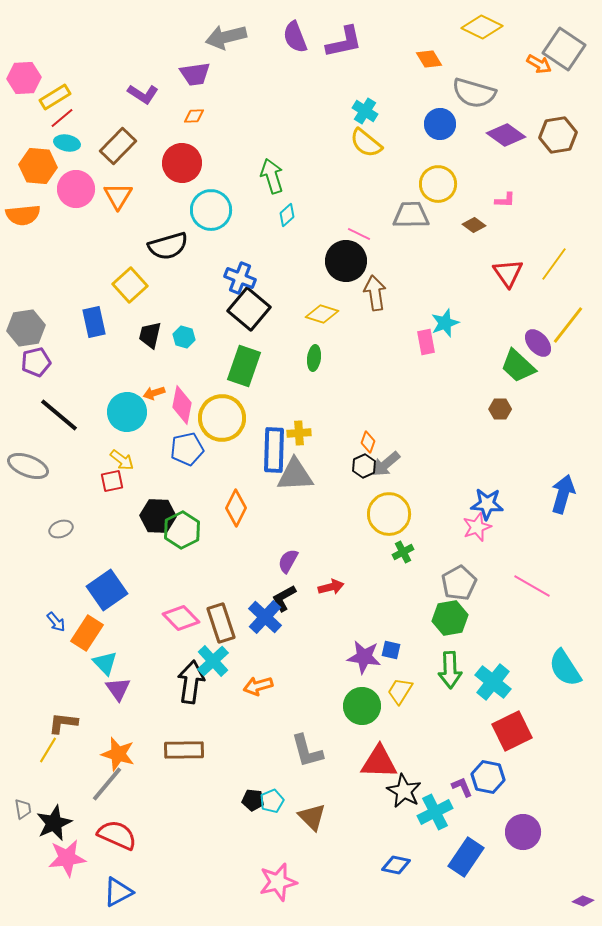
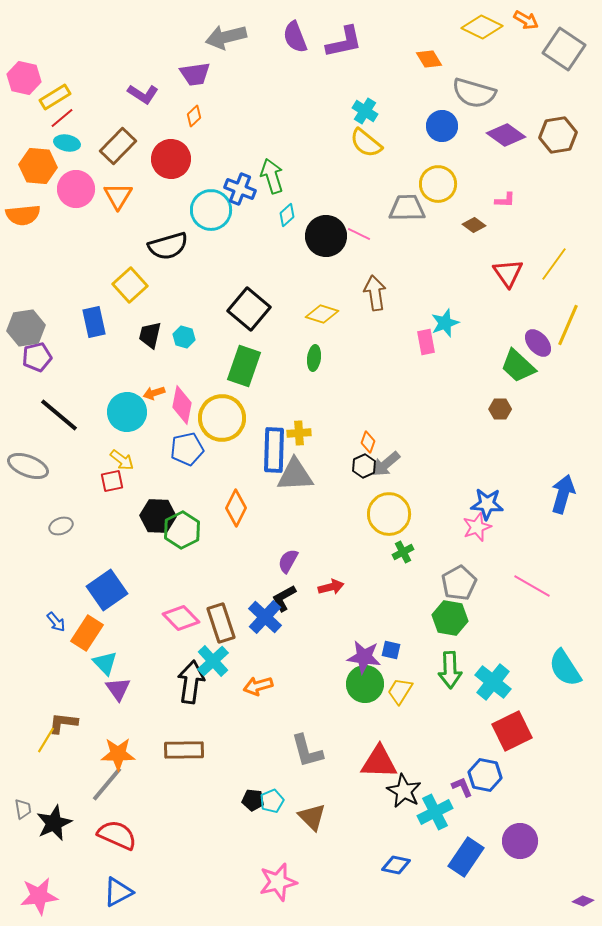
orange arrow at (539, 64): moved 13 px left, 44 px up
pink hexagon at (24, 78): rotated 16 degrees clockwise
orange diamond at (194, 116): rotated 40 degrees counterclockwise
blue circle at (440, 124): moved 2 px right, 2 px down
red circle at (182, 163): moved 11 px left, 4 px up
gray trapezoid at (411, 215): moved 4 px left, 7 px up
black circle at (346, 261): moved 20 px left, 25 px up
blue cross at (240, 278): moved 89 px up
yellow line at (568, 325): rotated 15 degrees counterclockwise
purple pentagon at (36, 362): moved 1 px right, 5 px up
gray ellipse at (61, 529): moved 3 px up
green hexagon at (450, 618): rotated 20 degrees clockwise
green circle at (362, 706): moved 3 px right, 22 px up
yellow line at (48, 750): moved 2 px left, 10 px up
orange star at (118, 754): rotated 16 degrees counterclockwise
blue hexagon at (488, 777): moved 3 px left, 2 px up
purple circle at (523, 832): moved 3 px left, 9 px down
pink star at (67, 858): moved 28 px left, 38 px down
